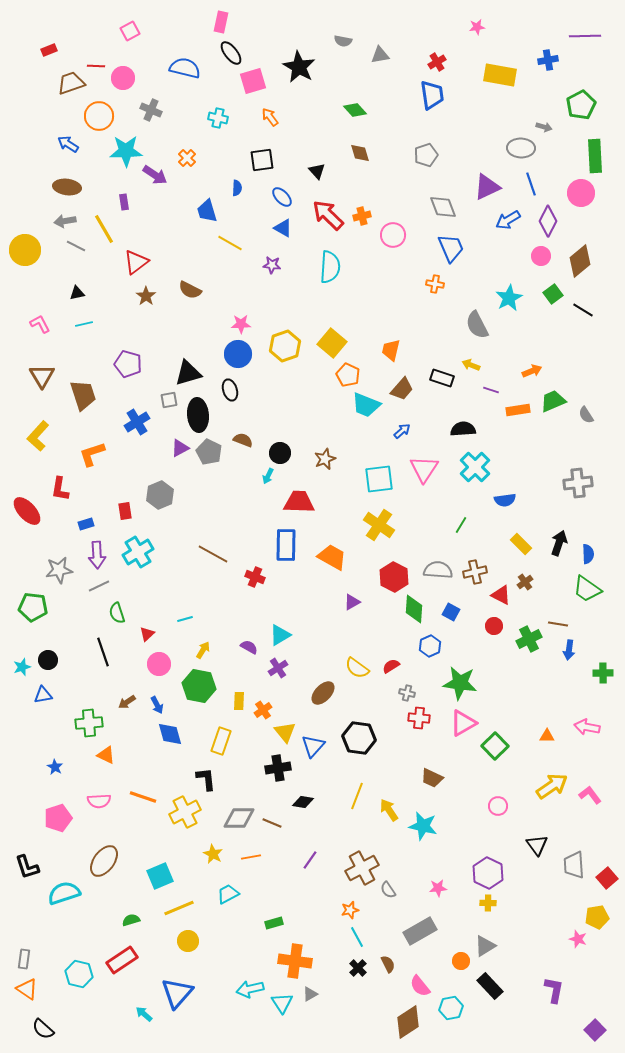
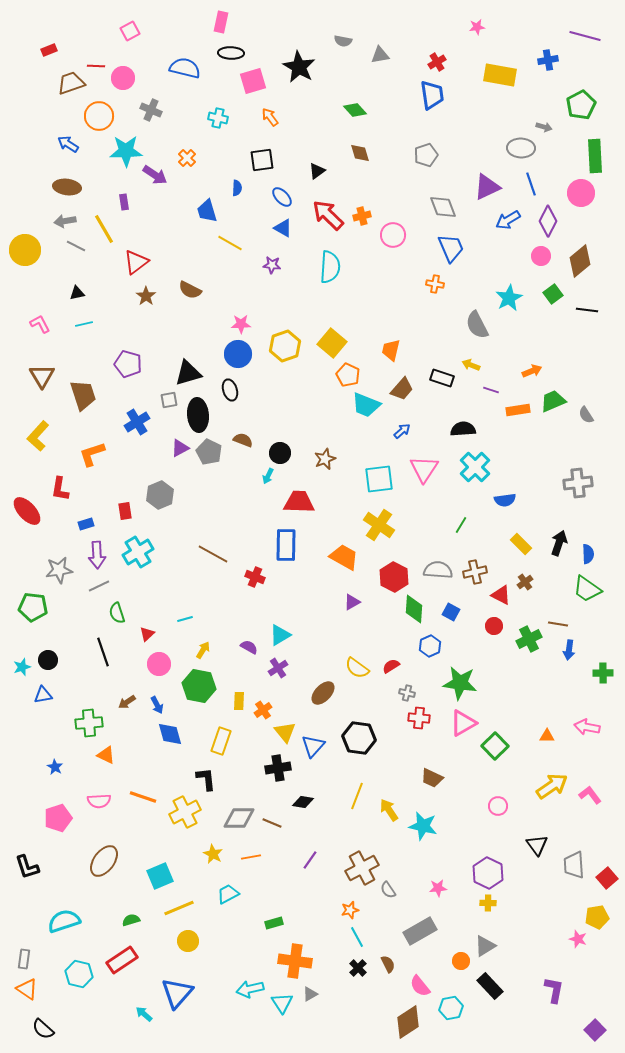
purple line at (585, 36): rotated 16 degrees clockwise
black ellipse at (231, 53): rotated 50 degrees counterclockwise
black triangle at (317, 171): rotated 36 degrees clockwise
black line at (583, 310): moved 4 px right; rotated 25 degrees counterclockwise
orange trapezoid at (332, 557): moved 12 px right
cyan semicircle at (64, 893): moved 28 px down
